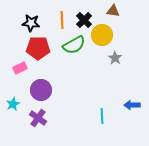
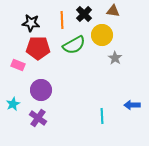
black cross: moved 6 px up
pink rectangle: moved 2 px left, 3 px up; rotated 48 degrees clockwise
